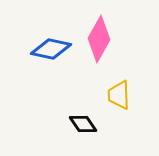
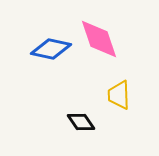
pink diamond: rotated 48 degrees counterclockwise
black diamond: moved 2 px left, 2 px up
